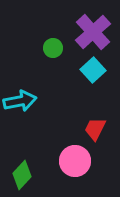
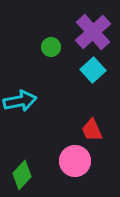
green circle: moved 2 px left, 1 px up
red trapezoid: moved 3 px left, 1 px down; rotated 50 degrees counterclockwise
